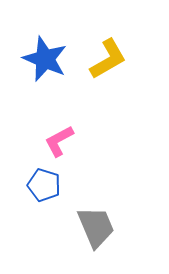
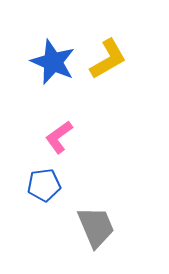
blue star: moved 8 px right, 3 px down
pink L-shape: moved 4 px up; rotated 8 degrees counterclockwise
blue pentagon: rotated 24 degrees counterclockwise
